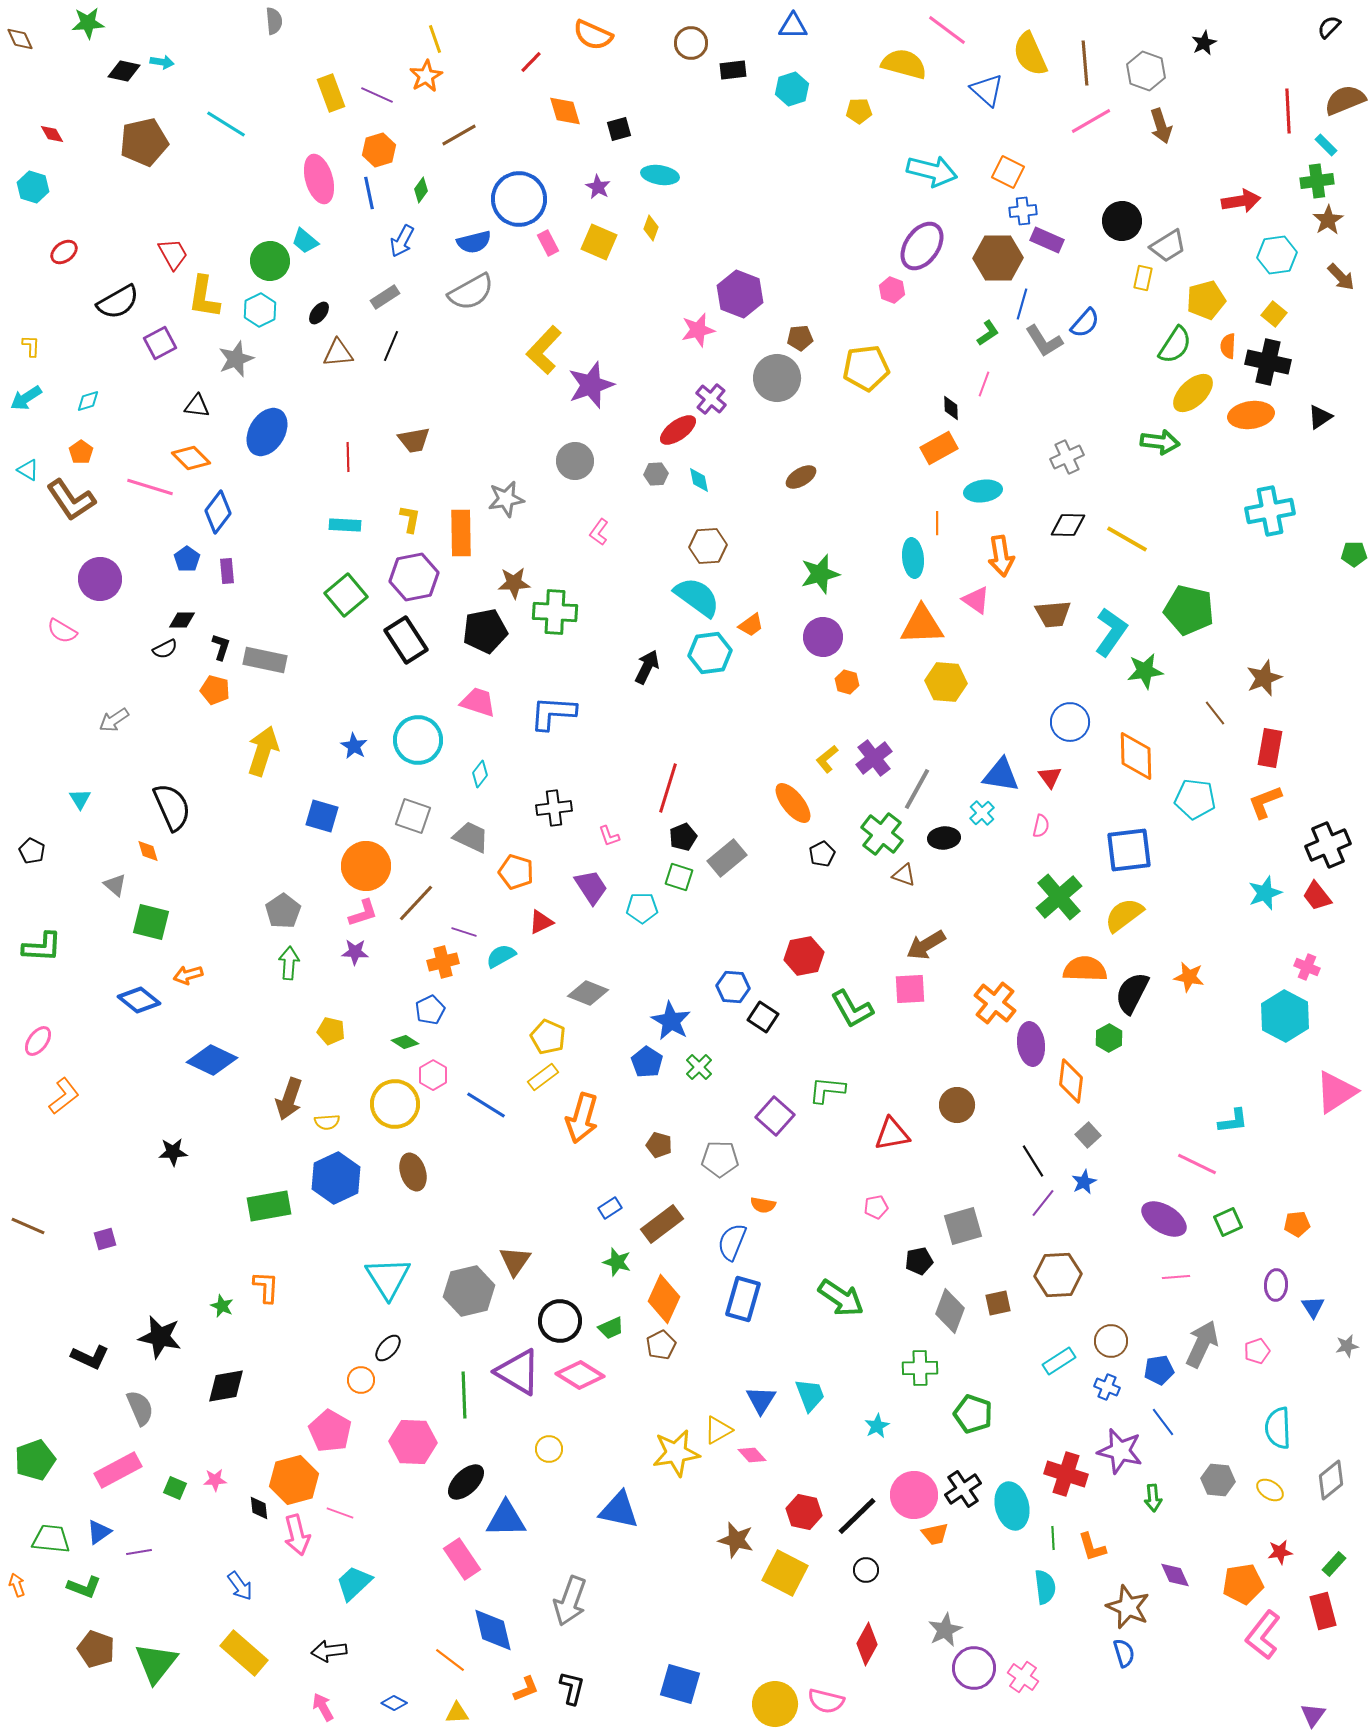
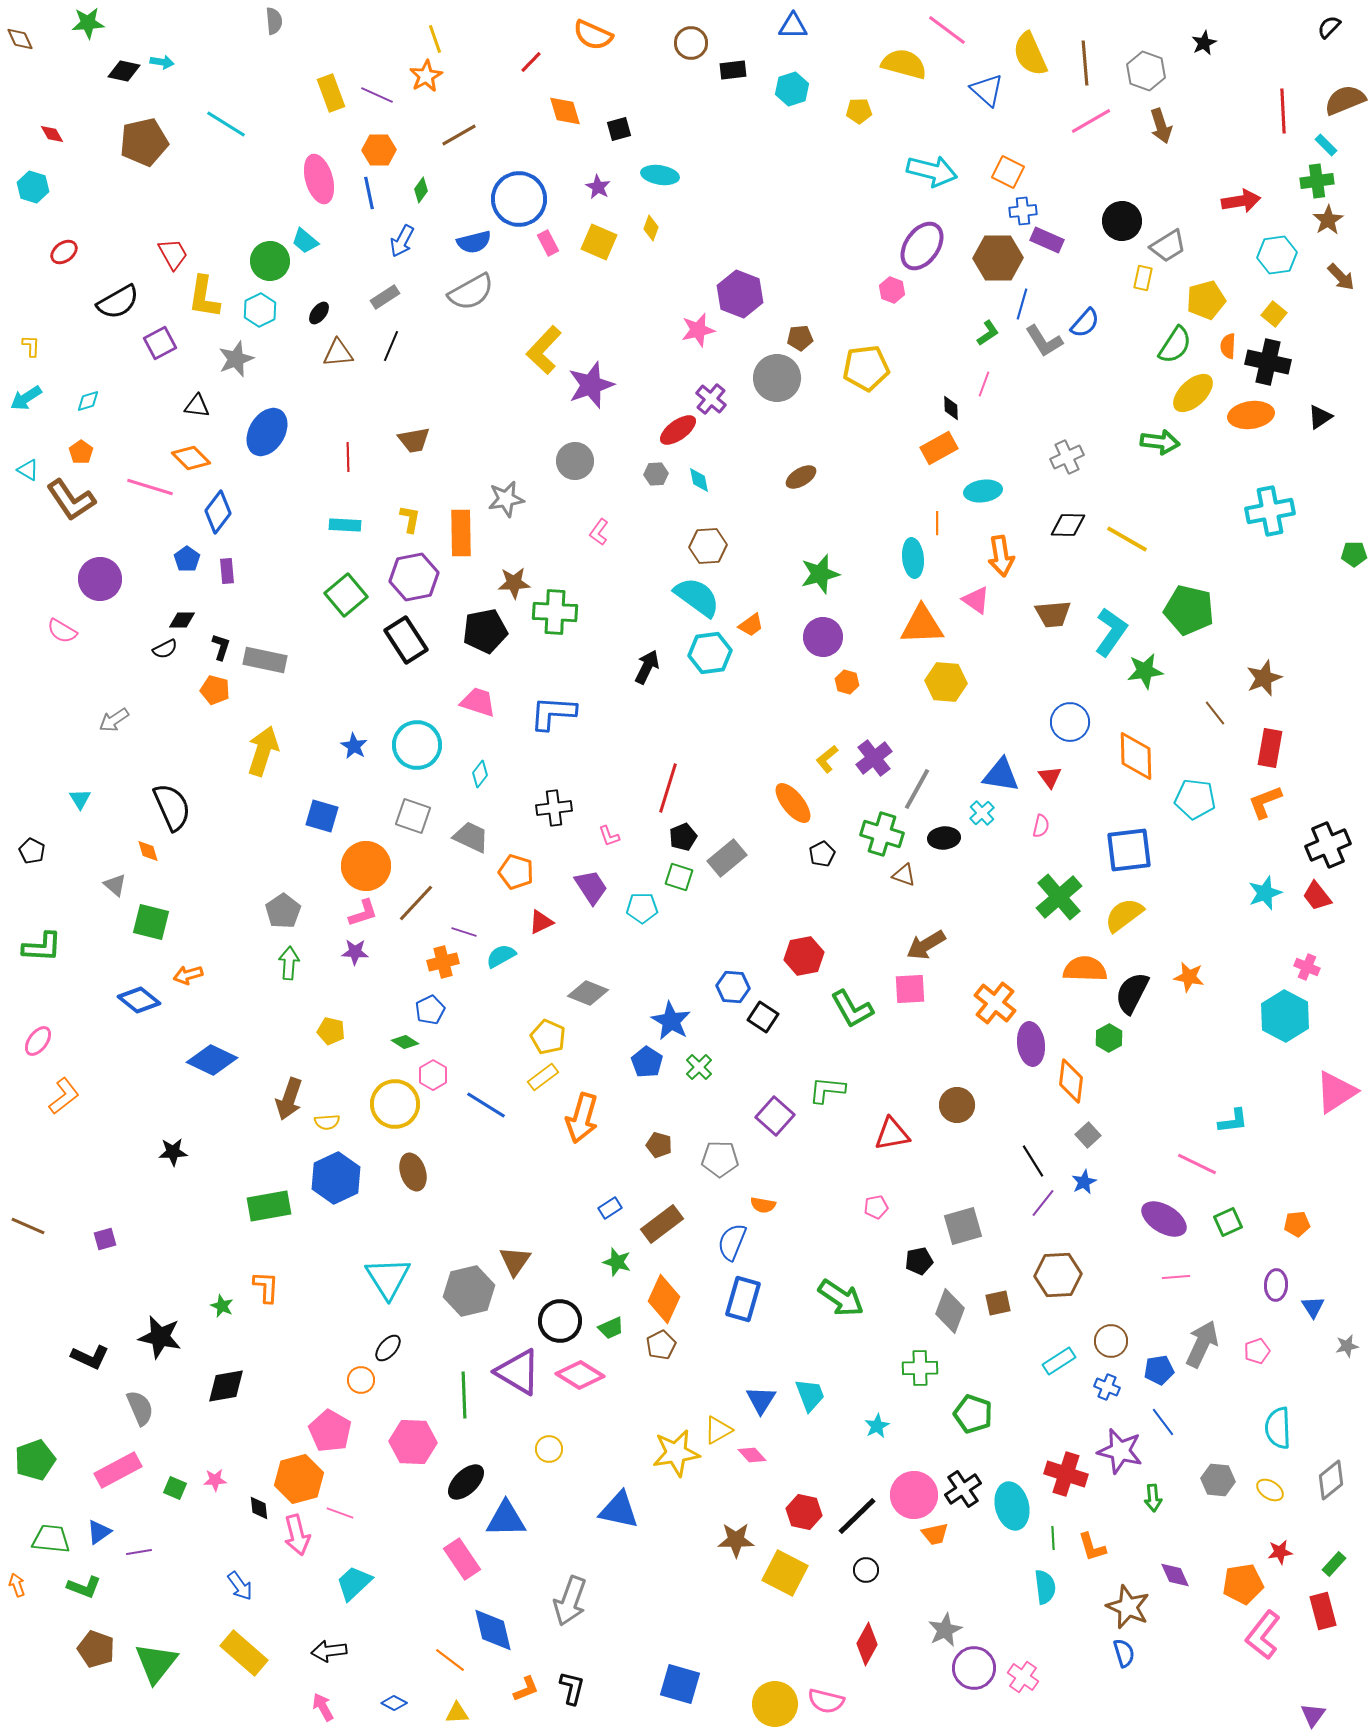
red line at (1288, 111): moved 5 px left
orange hexagon at (379, 150): rotated 16 degrees clockwise
cyan circle at (418, 740): moved 1 px left, 5 px down
green cross at (882, 834): rotated 21 degrees counterclockwise
orange hexagon at (294, 1480): moved 5 px right, 1 px up
brown star at (736, 1540): rotated 15 degrees counterclockwise
